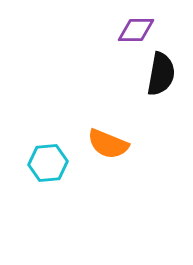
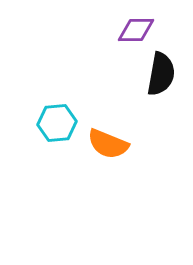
cyan hexagon: moved 9 px right, 40 px up
